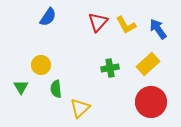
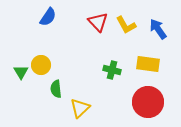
red triangle: rotated 25 degrees counterclockwise
yellow rectangle: rotated 50 degrees clockwise
green cross: moved 2 px right, 2 px down; rotated 24 degrees clockwise
green triangle: moved 15 px up
red circle: moved 3 px left
